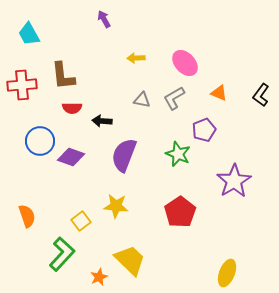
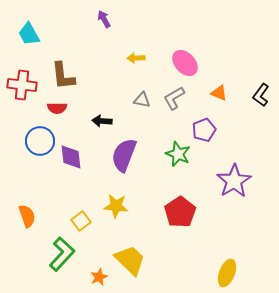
red cross: rotated 12 degrees clockwise
red semicircle: moved 15 px left
purple diamond: rotated 64 degrees clockwise
